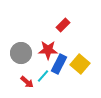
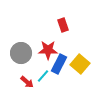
red rectangle: rotated 64 degrees counterclockwise
